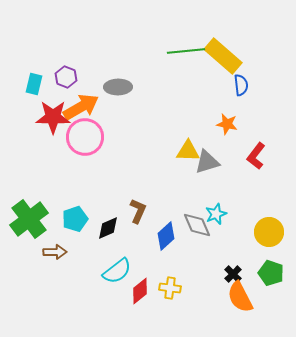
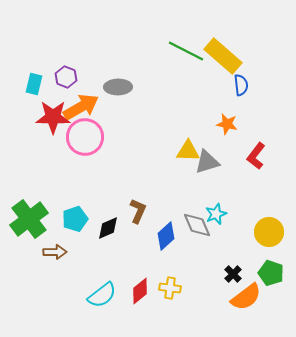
green line: rotated 33 degrees clockwise
cyan semicircle: moved 15 px left, 24 px down
orange semicircle: moved 6 px right; rotated 100 degrees counterclockwise
